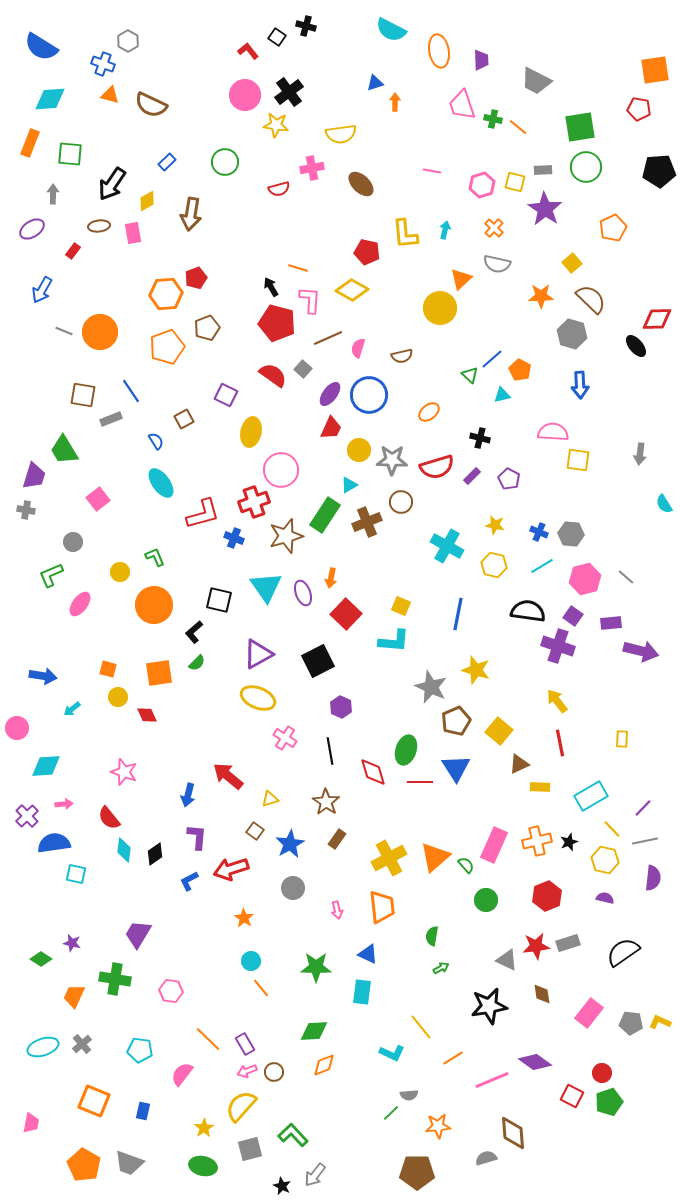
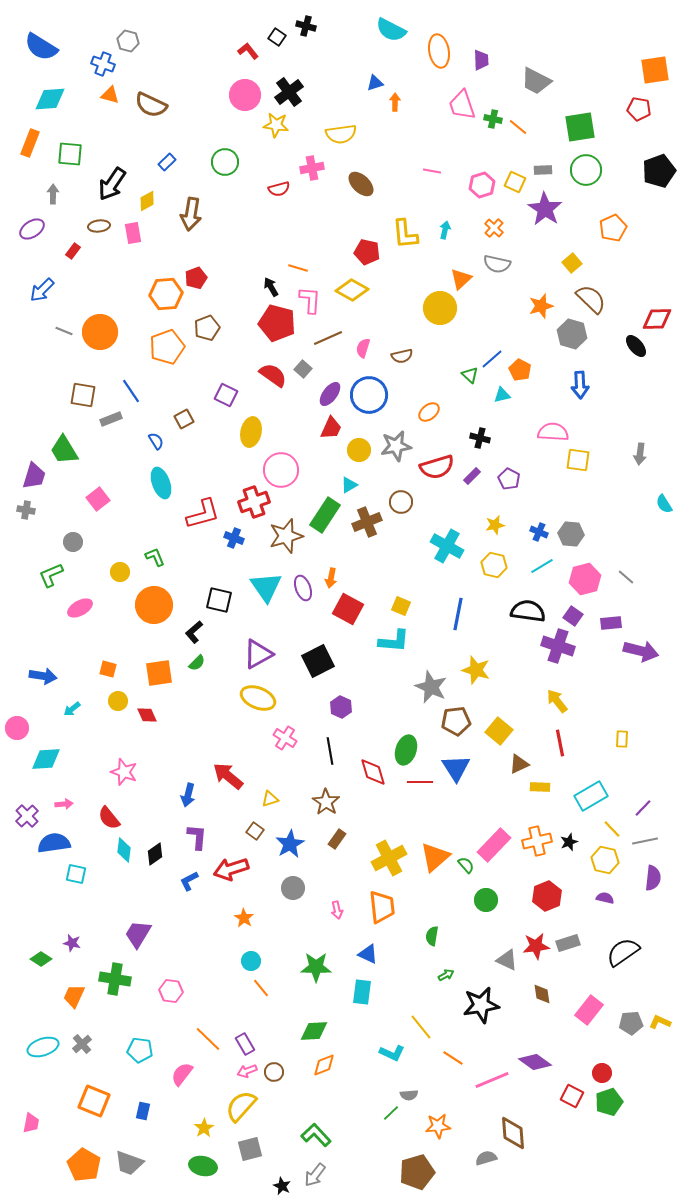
gray hexagon at (128, 41): rotated 15 degrees counterclockwise
green circle at (586, 167): moved 3 px down
black pentagon at (659, 171): rotated 16 degrees counterclockwise
yellow square at (515, 182): rotated 10 degrees clockwise
blue arrow at (42, 290): rotated 16 degrees clockwise
orange star at (541, 296): moved 10 px down; rotated 15 degrees counterclockwise
pink semicircle at (358, 348): moved 5 px right
gray star at (392, 460): moved 4 px right, 14 px up; rotated 12 degrees counterclockwise
cyan ellipse at (161, 483): rotated 16 degrees clockwise
yellow star at (495, 525): rotated 24 degrees counterclockwise
purple ellipse at (303, 593): moved 5 px up
pink ellipse at (80, 604): moved 4 px down; rotated 25 degrees clockwise
red square at (346, 614): moved 2 px right, 5 px up; rotated 16 degrees counterclockwise
yellow circle at (118, 697): moved 4 px down
brown pentagon at (456, 721): rotated 16 degrees clockwise
cyan diamond at (46, 766): moved 7 px up
pink rectangle at (494, 845): rotated 20 degrees clockwise
green arrow at (441, 968): moved 5 px right, 7 px down
black star at (489, 1006): moved 8 px left, 1 px up
pink rectangle at (589, 1013): moved 3 px up
gray pentagon at (631, 1023): rotated 10 degrees counterclockwise
orange line at (453, 1058): rotated 65 degrees clockwise
green L-shape at (293, 1135): moved 23 px right
brown pentagon at (417, 1172): rotated 16 degrees counterclockwise
